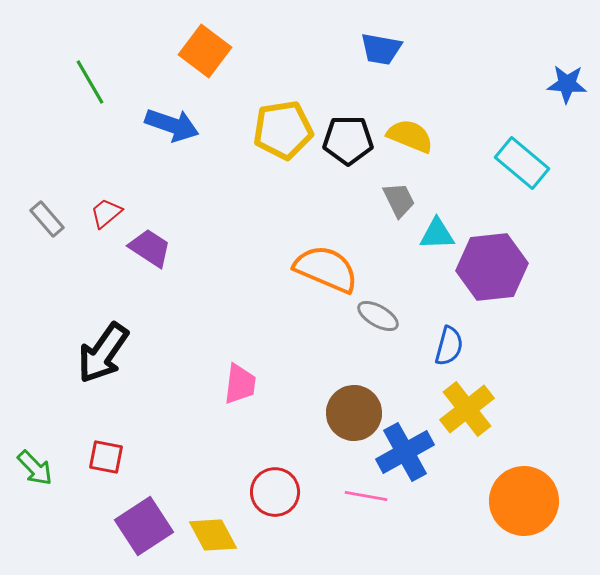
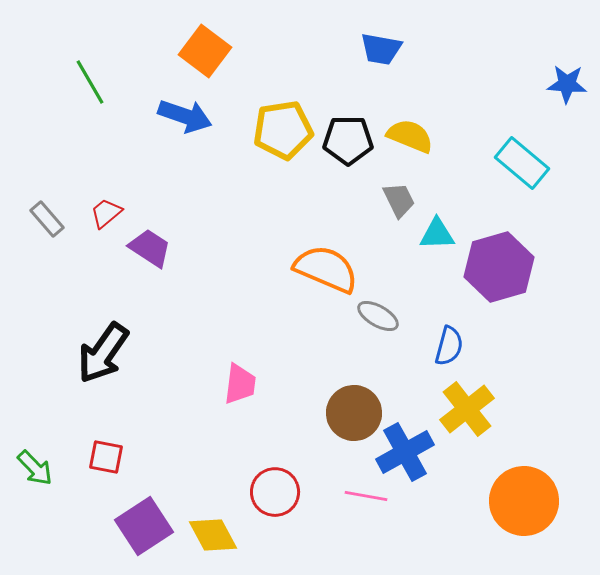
blue arrow: moved 13 px right, 9 px up
purple hexagon: moved 7 px right; rotated 10 degrees counterclockwise
